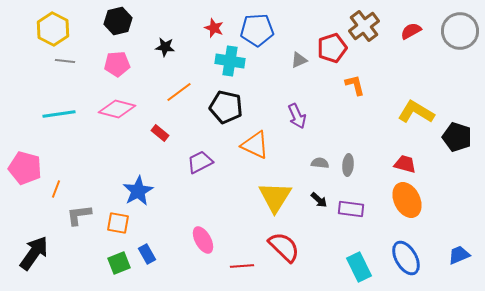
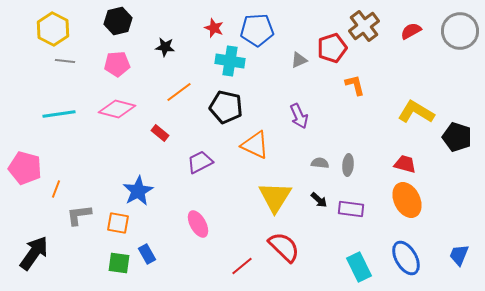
purple arrow at (297, 116): moved 2 px right
pink ellipse at (203, 240): moved 5 px left, 16 px up
blue trapezoid at (459, 255): rotated 45 degrees counterclockwise
green square at (119, 263): rotated 30 degrees clockwise
red line at (242, 266): rotated 35 degrees counterclockwise
